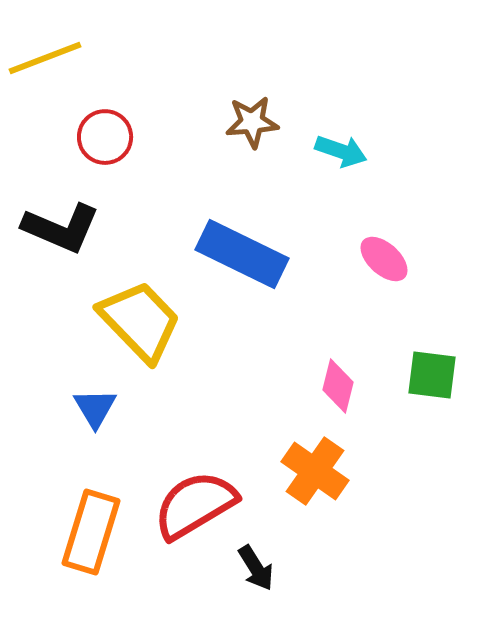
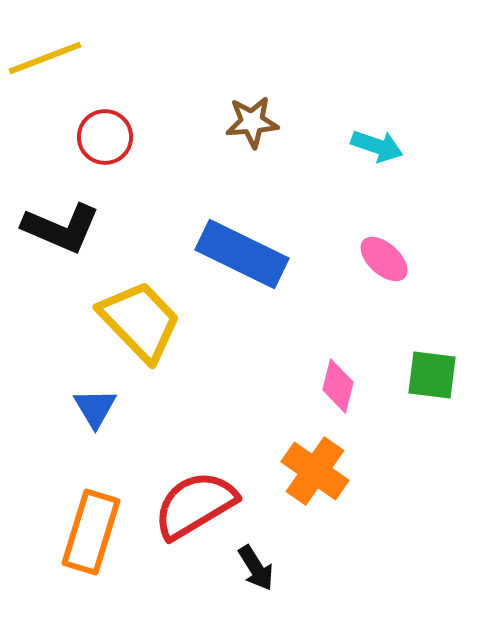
cyan arrow: moved 36 px right, 5 px up
